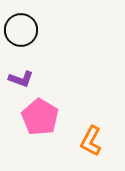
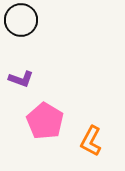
black circle: moved 10 px up
pink pentagon: moved 5 px right, 4 px down
